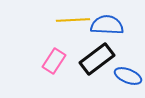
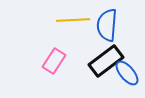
blue semicircle: rotated 88 degrees counterclockwise
black rectangle: moved 9 px right, 2 px down
blue ellipse: moved 1 px left, 3 px up; rotated 28 degrees clockwise
